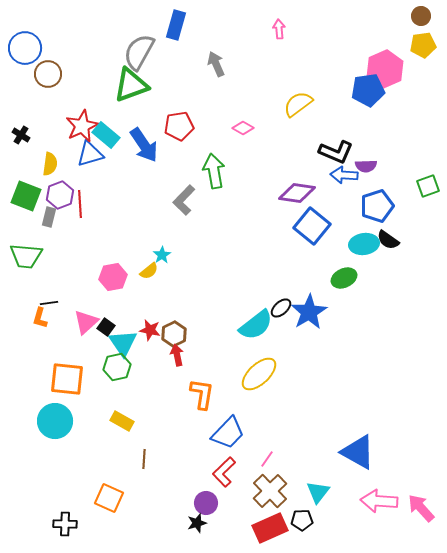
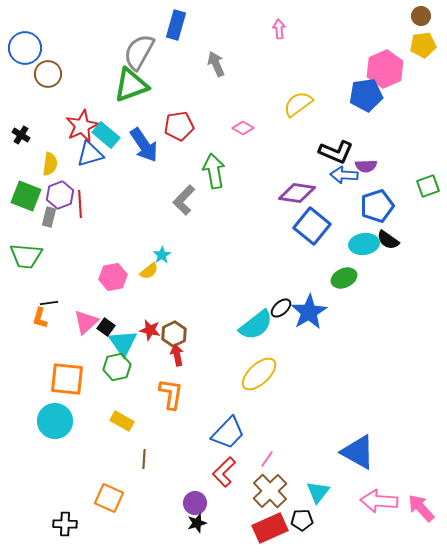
blue pentagon at (368, 90): moved 2 px left, 5 px down
orange L-shape at (202, 394): moved 31 px left
purple circle at (206, 503): moved 11 px left
